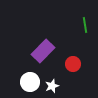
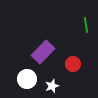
green line: moved 1 px right
purple rectangle: moved 1 px down
white circle: moved 3 px left, 3 px up
